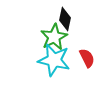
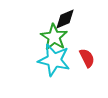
black diamond: rotated 55 degrees clockwise
green star: rotated 12 degrees counterclockwise
